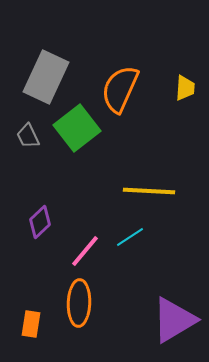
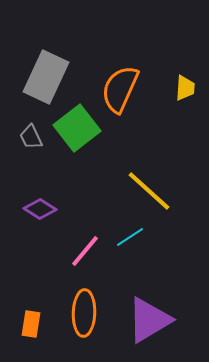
gray trapezoid: moved 3 px right, 1 px down
yellow line: rotated 39 degrees clockwise
purple diamond: moved 13 px up; rotated 76 degrees clockwise
orange ellipse: moved 5 px right, 10 px down
purple triangle: moved 25 px left
